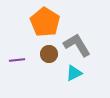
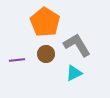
brown circle: moved 3 px left
